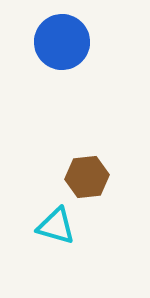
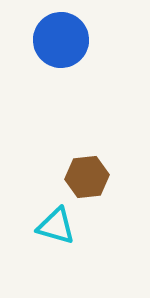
blue circle: moved 1 px left, 2 px up
